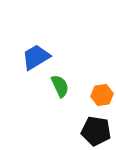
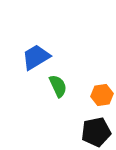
green semicircle: moved 2 px left
black pentagon: moved 1 px down; rotated 20 degrees counterclockwise
